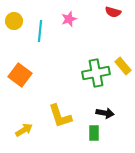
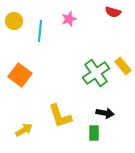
green cross: rotated 24 degrees counterclockwise
